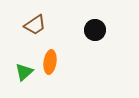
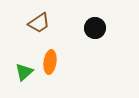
brown trapezoid: moved 4 px right, 2 px up
black circle: moved 2 px up
